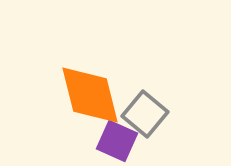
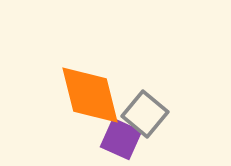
purple square: moved 4 px right, 2 px up
